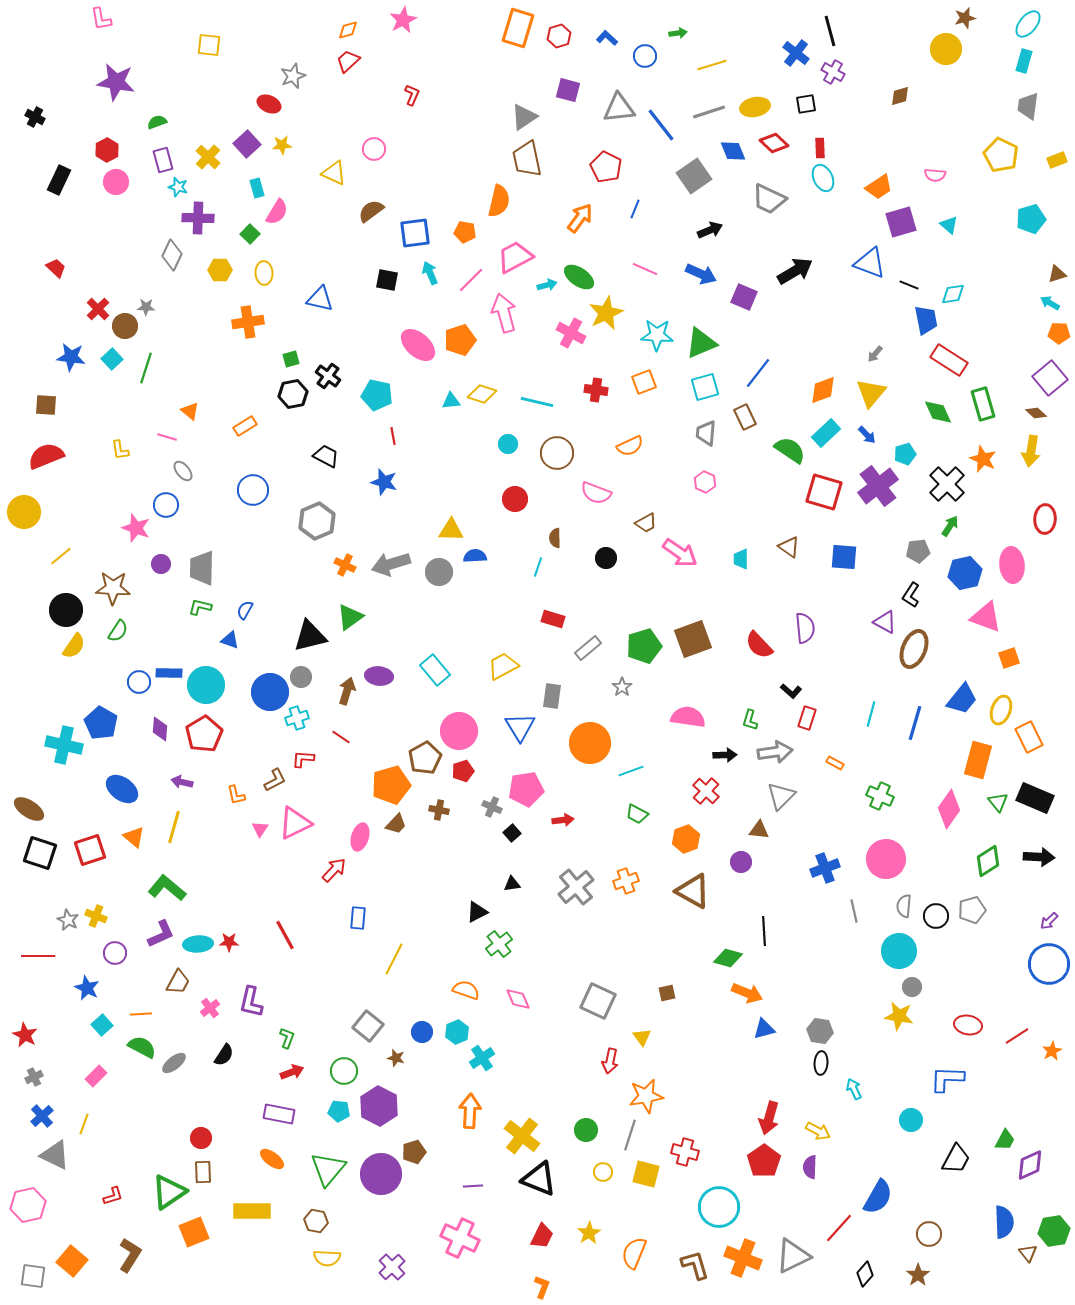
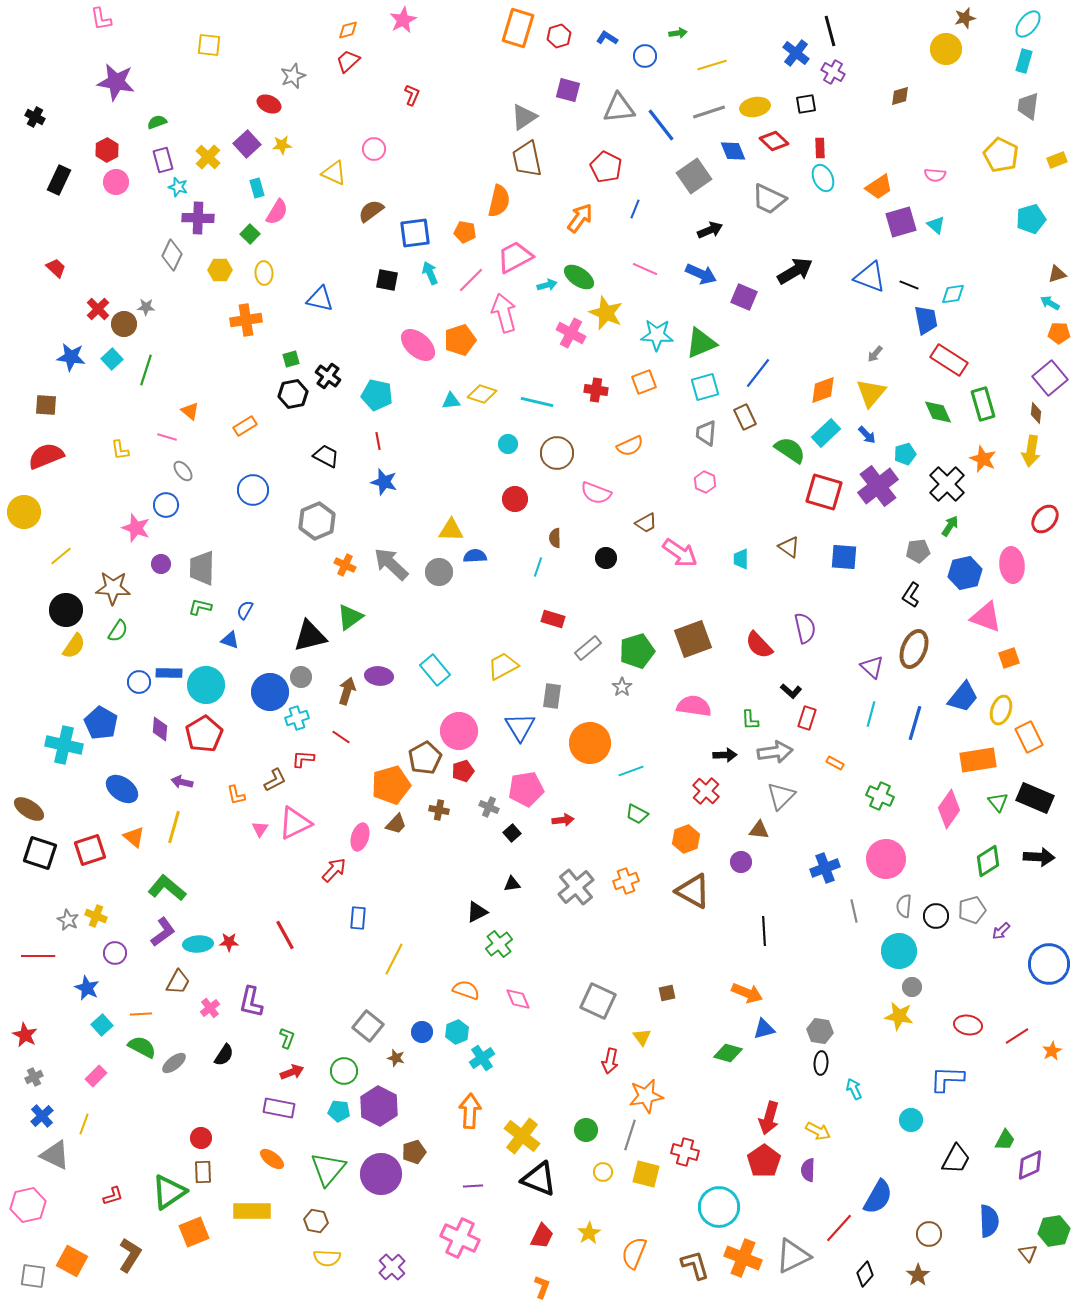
blue L-shape at (607, 38): rotated 10 degrees counterclockwise
red diamond at (774, 143): moved 2 px up
cyan triangle at (949, 225): moved 13 px left
blue triangle at (870, 263): moved 14 px down
yellow star at (606, 313): rotated 24 degrees counterclockwise
orange cross at (248, 322): moved 2 px left, 2 px up
brown circle at (125, 326): moved 1 px left, 2 px up
green line at (146, 368): moved 2 px down
brown diamond at (1036, 413): rotated 55 degrees clockwise
red line at (393, 436): moved 15 px left, 5 px down
red ellipse at (1045, 519): rotated 36 degrees clockwise
gray arrow at (391, 564): rotated 60 degrees clockwise
purple triangle at (885, 622): moved 13 px left, 45 px down; rotated 15 degrees clockwise
purple semicircle at (805, 628): rotated 8 degrees counterclockwise
green pentagon at (644, 646): moved 7 px left, 5 px down
blue trapezoid at (962, 699): moved 1 px right, 2 px up
pink semicircle at (688, 717): moved 6 px right, 11 px up
green L-shape at (750, 720): rotated 20 degrees counterclockwise
orange rectangle at (978, 760): rotated 66 degrees clockwise
gray cross at (492, 807): moved 3 px left
purple arrow at (1049, 921): moved 48 px left, 10 px down
purple L-shape at (161, 934): moved 2 px right, 2 px up; rotated 12 degrees counterclockwise
green diamond at (728, 958): moved 95 px down
purple rectangle at (279, 1114): moved 6 px up
purple semicircle at (810, 1167): moved 2 px left, 3 px down
blue semicircle at (1004, 1222): moved 15 px left, 1 px up
orange square at (72, 1261): rotated 12 degrees counterclockwise
